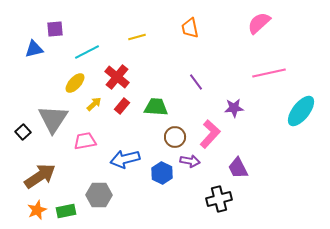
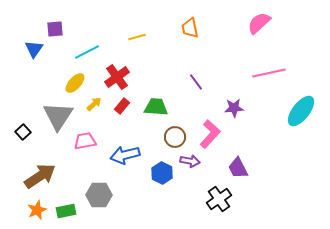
blue triangle: rotated 42 degrees counterclockwise
red cross: rotated 15 degrees clockwise
gray triangle: moved 5 px right, 3 px up
blue arrow: moved 4 px up
black cross: rotated 20 degrees counterclockwise
